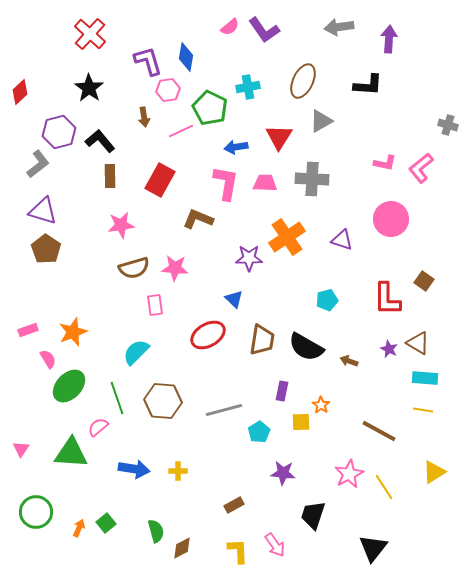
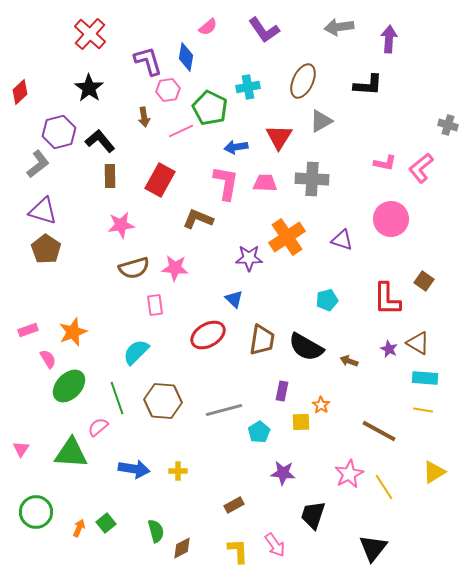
pink semicircle at (230, 27): moved 22 px left
